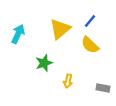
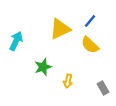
yellow triangle: rotated 15 degrees clockwise
cyan arrow: moved 2 px left, 7 px down
green star: moved 1 px left, 4 px down
gray rectangle: rotated 48 degrees clockwise
